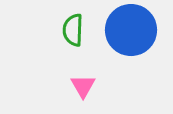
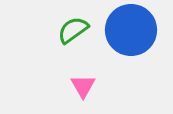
green semicircle: rotated 52 degrees clockwise
